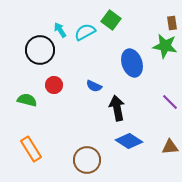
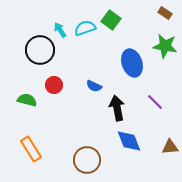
brown rectangle: moved 7 px left, 10 px up; rotated 48 degrees counterclockwise
cyan semicircle: moved 4 px up; rotated 10 degrees clockwise
purple line: moved 15 px left
blue diamond: rotated 36 degrees clockwise
